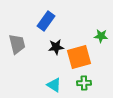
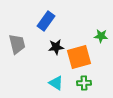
cyan triangle: moved 2 px right, 2 px up
